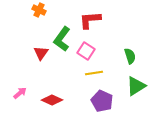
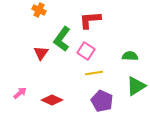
green semicircle: rotated 70 degrees counterclockwise
